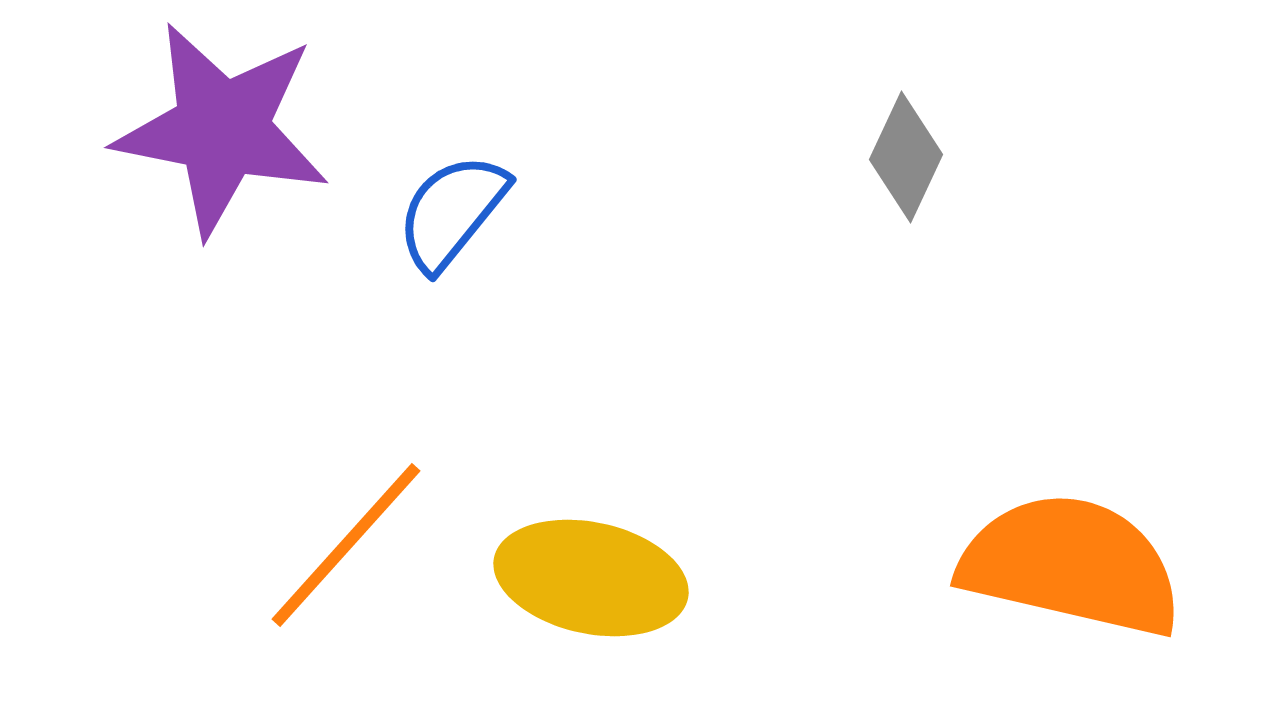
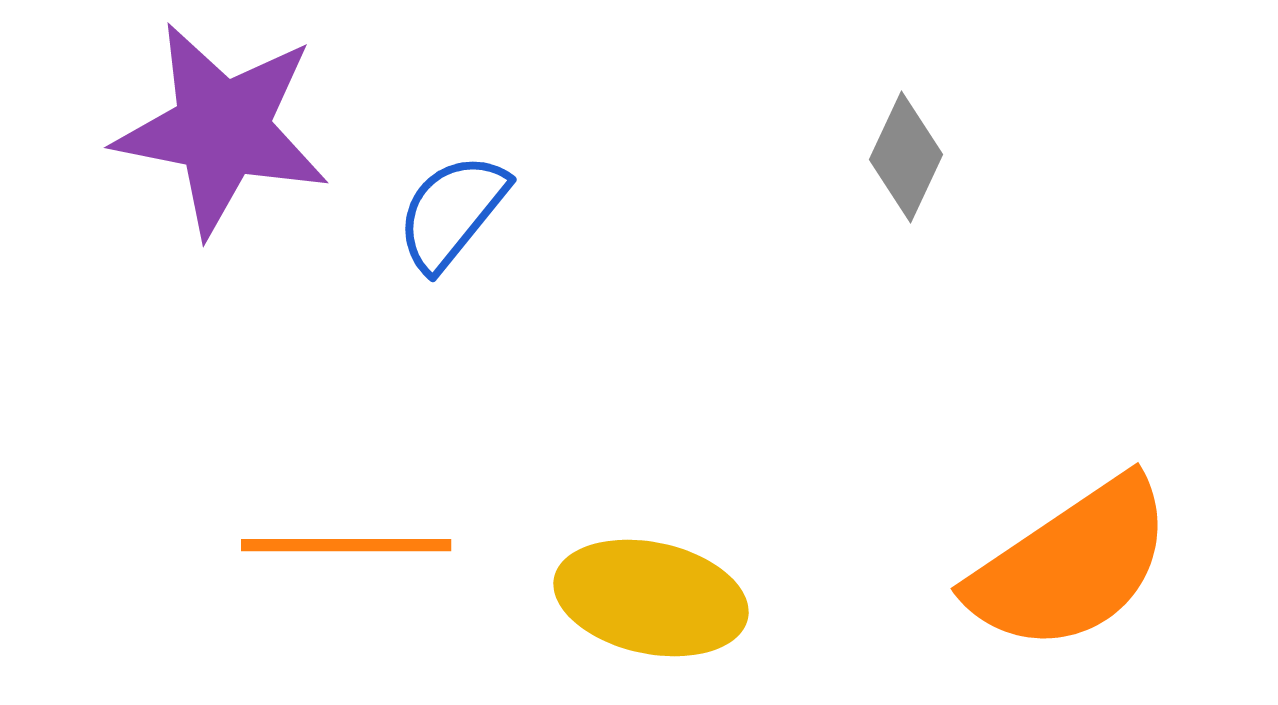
orange line: rotated 48 degrees clockwise
orange semicircle: rotated 133 degrees clockwise
yellow ellipse: moved 60 px right, 20 px down
